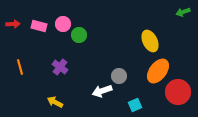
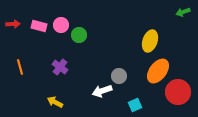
pink circle: moved 2 px left, 1 px down
yellow ellipse: rotated 45 degrees clockwise
